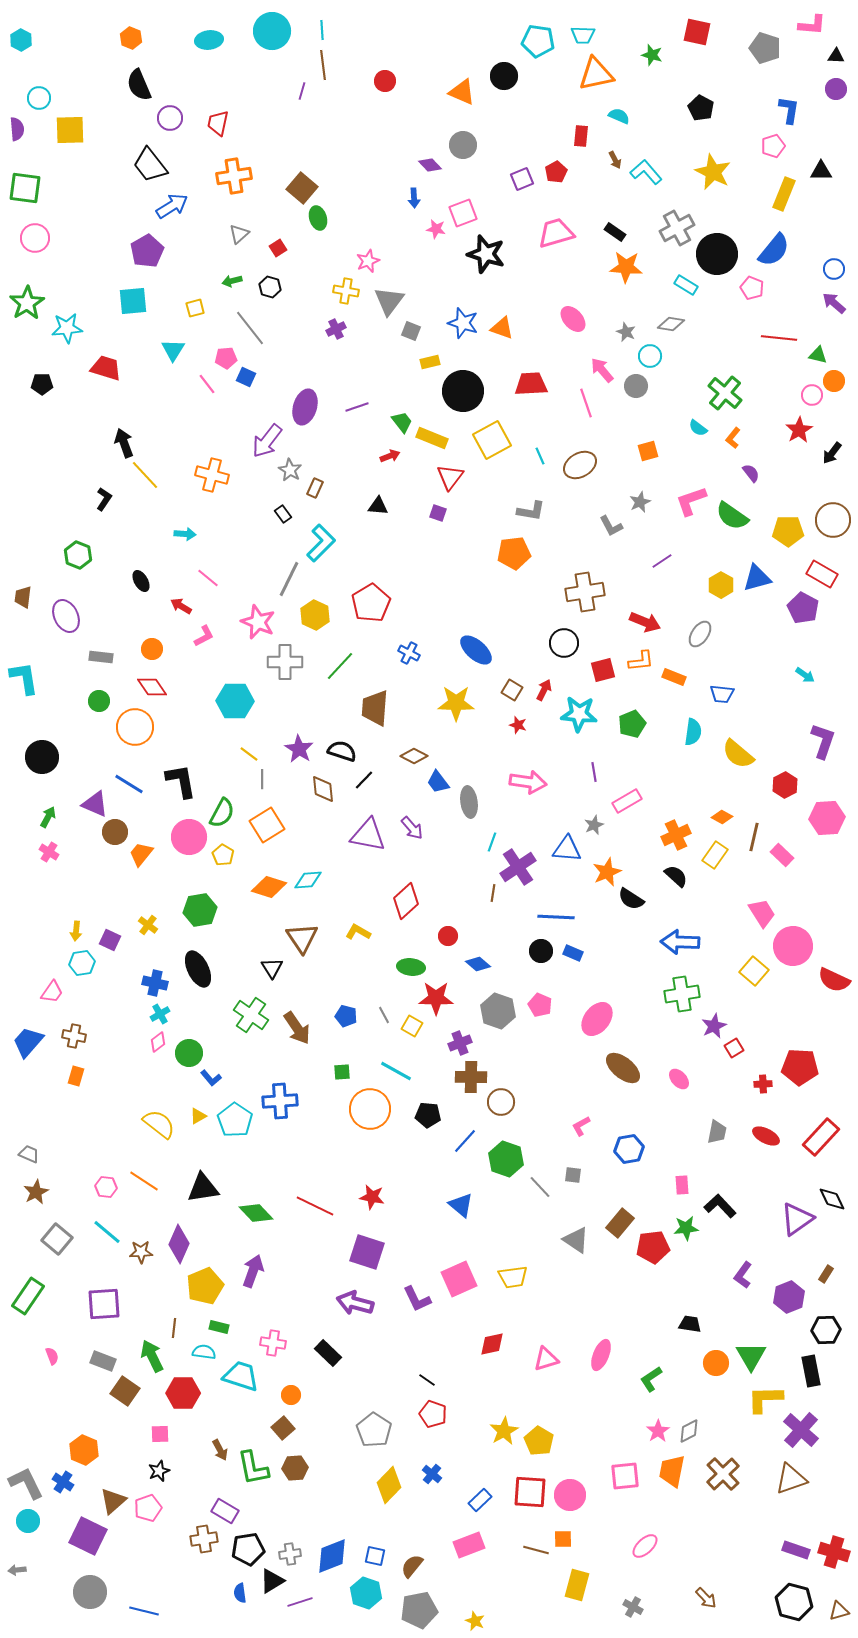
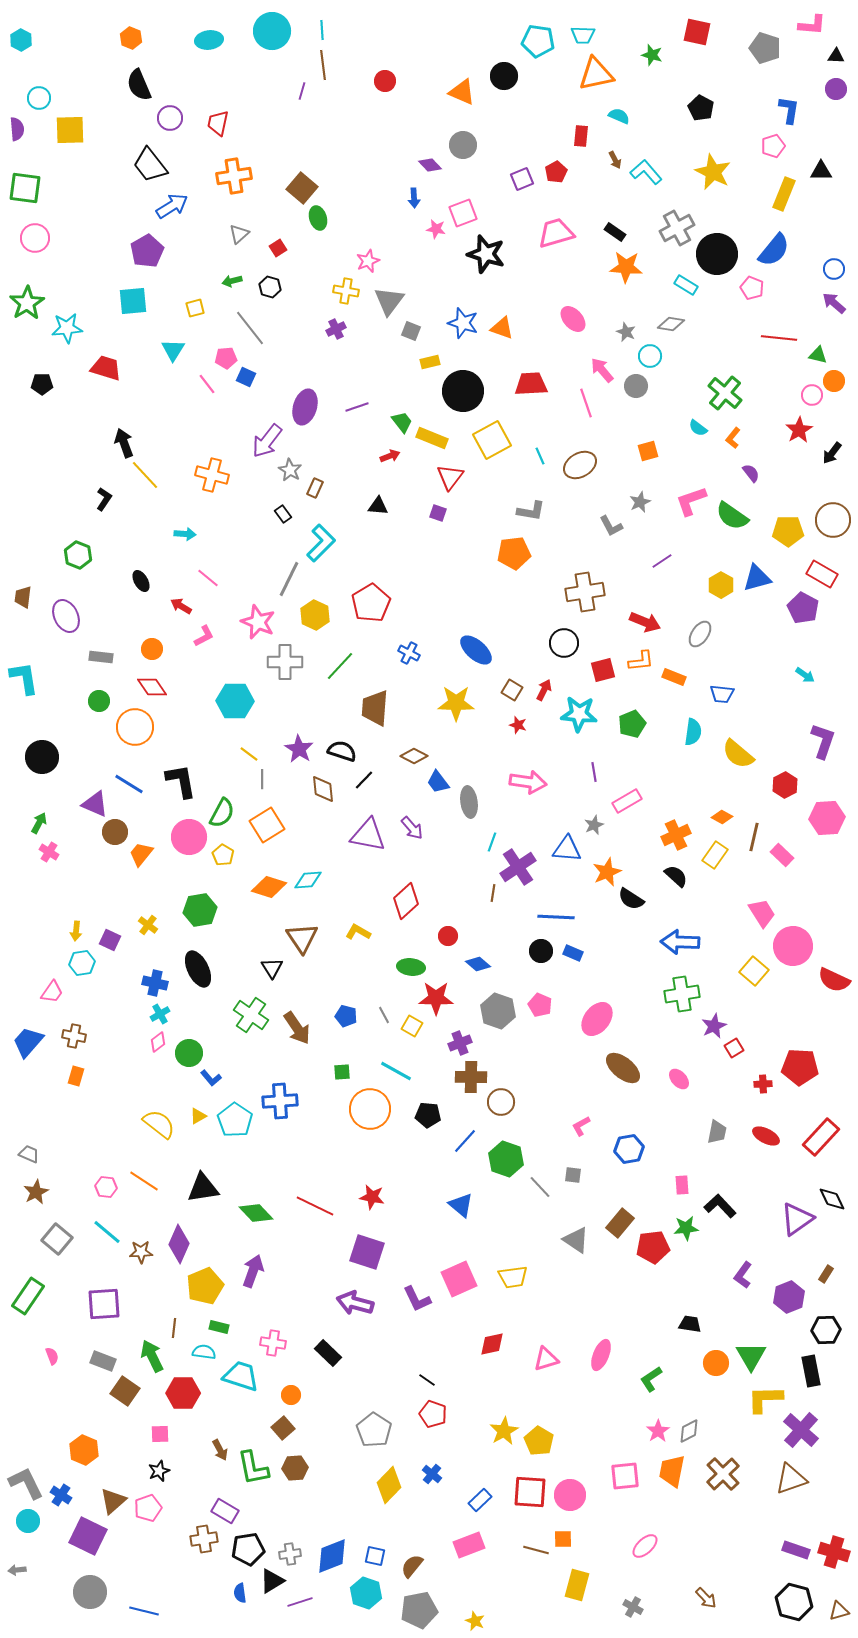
green arrow at (48, 817): moved 9 px left, 6 px down
blue cross at (63, 1482): moved 2 px left, 13 px down
